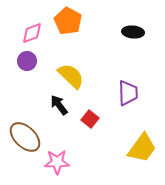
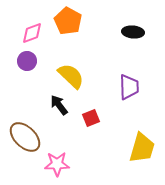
purple trapezoid: moved 1 px right, 6 px up
red square: moved 1 px right, 1 px up; rotated 30 degrees clockwise
yellow trapezoid: rotated 20 degrees counterclockwise
pink star: moved 2 px down
